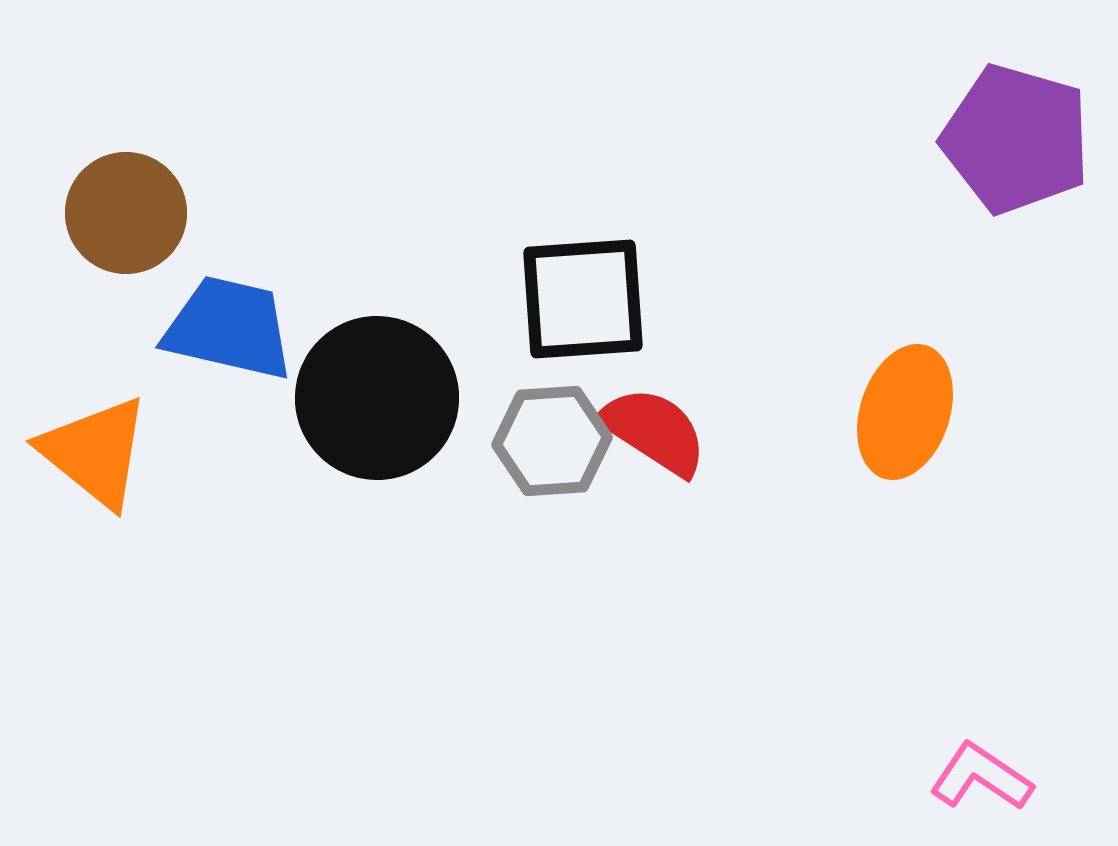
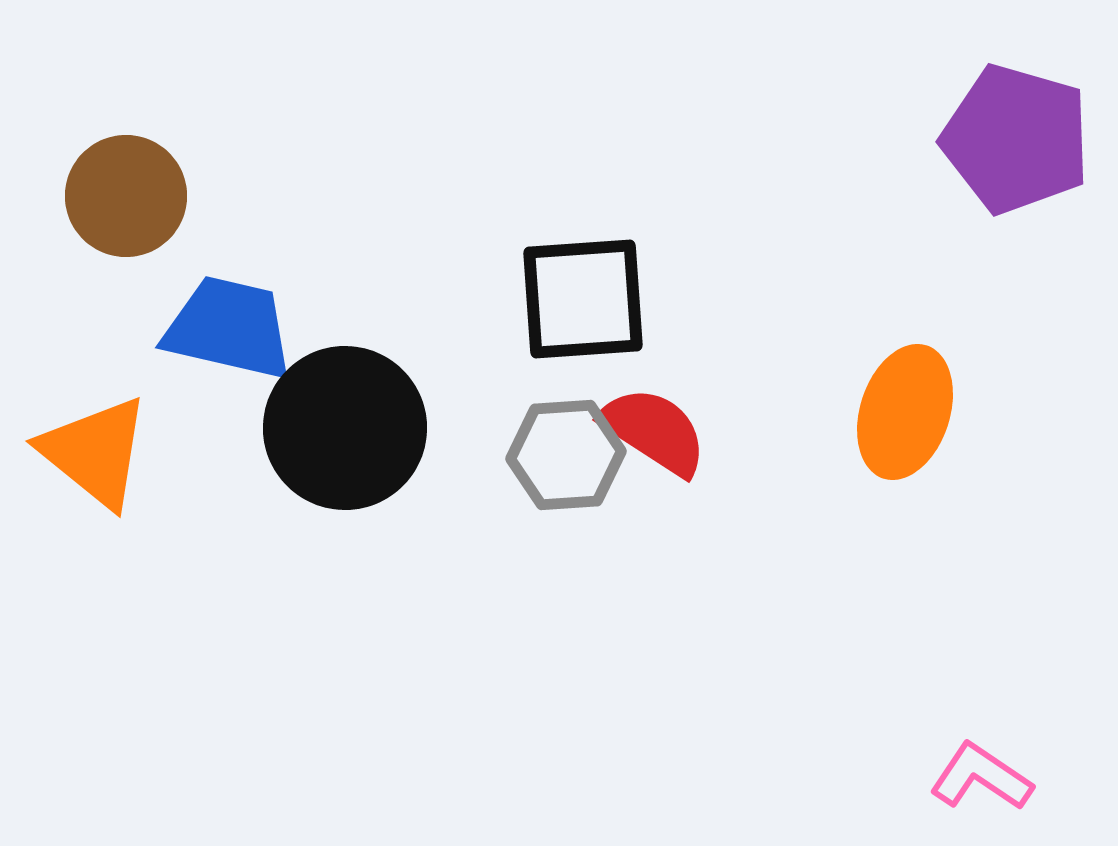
brown circle: moved 17 px up
black circle: moved 32 px left, 30 px down
gray hexagon: moved 14 px right, 14 px down
